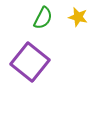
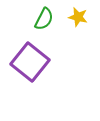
green semicircle: moved 1 px right, 1 px down
